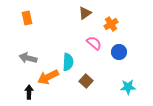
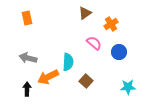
black arrow: moved 2 px left, 3 px up
